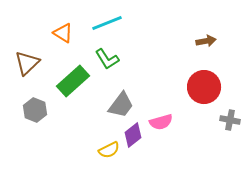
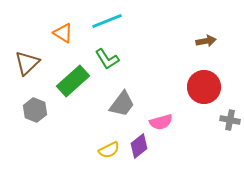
cyan line: moved 2 px up
gray trapezoid: moved 1 px right, 1 px up
purple diamond: moved 6 px right, 11 px down
